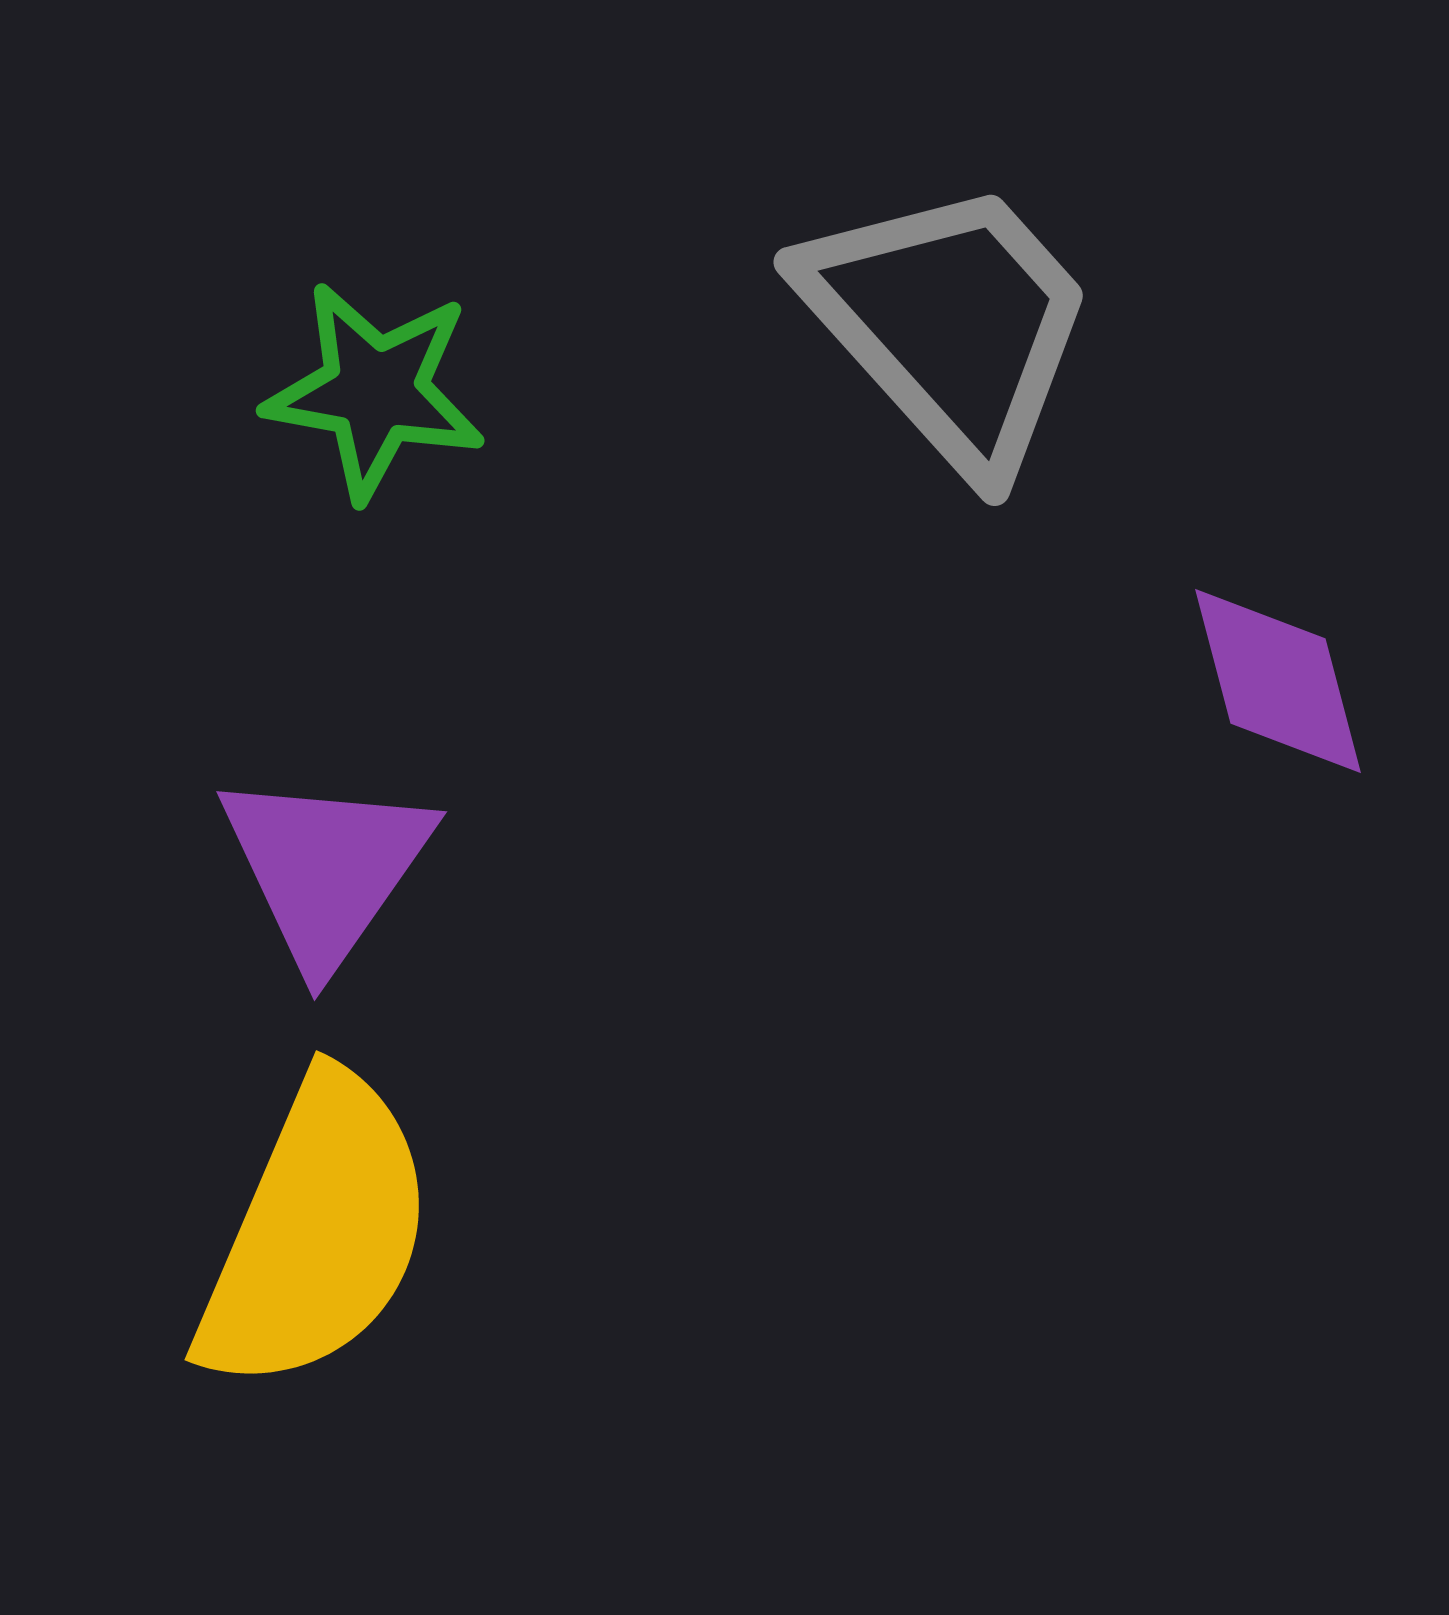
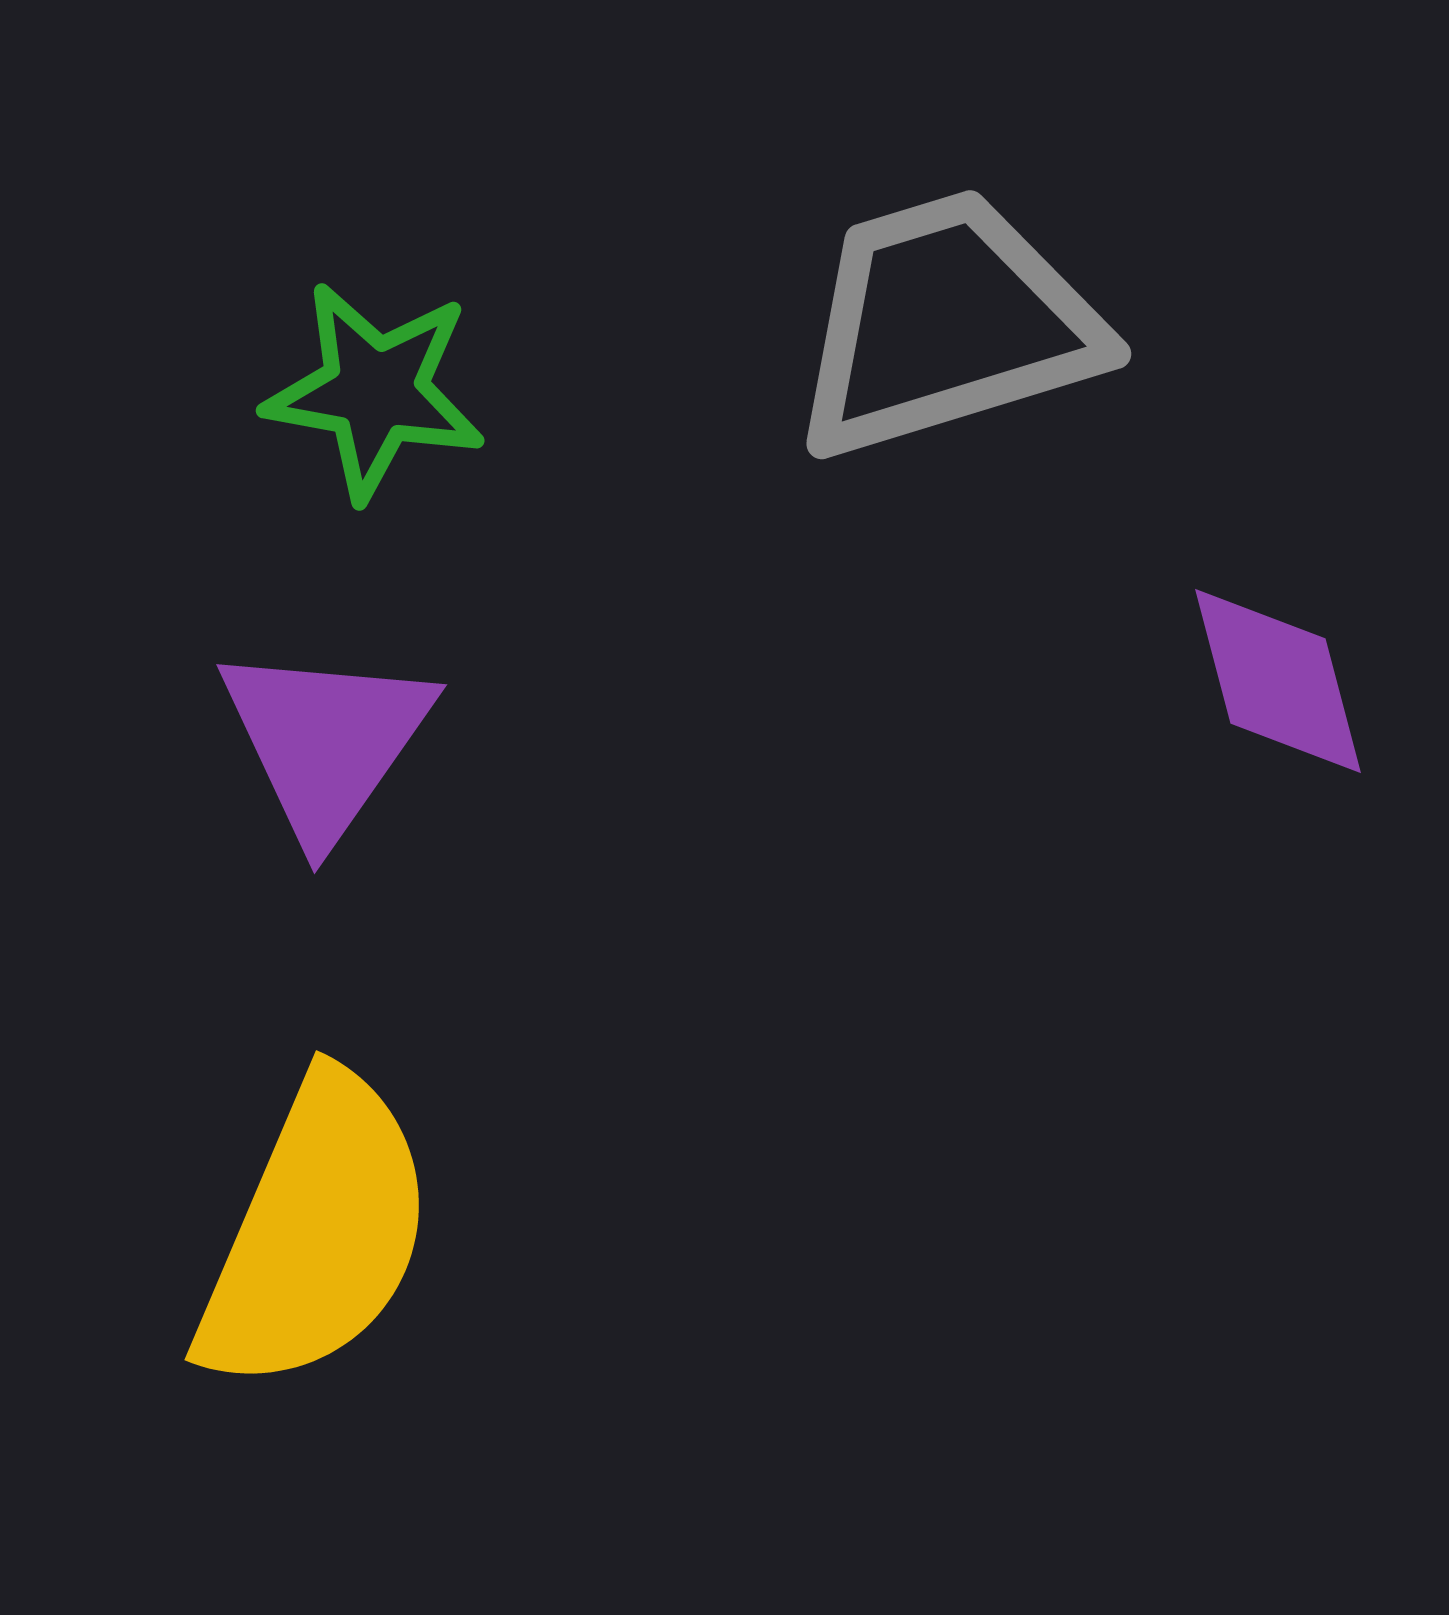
gray trapezoid: moved 4 px left; rotated 65 degrees counterclockwise
purple triangle: moved 127 px up
